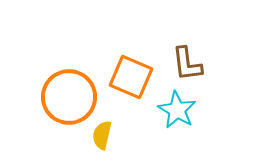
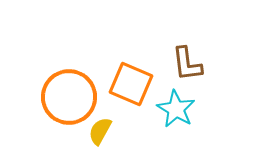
orange square: moved 7 px down
cyan star: moved 1 px left, 1 px up
yellow semicircle: moved 2 px left, 4 px up; rotated 16 degrees clockwise
